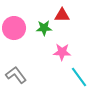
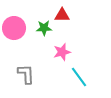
pink star: rotated 18 degrees counterclockwise
gray L-shape: moved 10 px right, 1 px up; rotated 35 degrees clockwise
